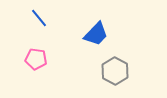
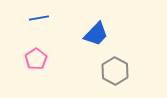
blue line: rotated 60 degrees counterclockwise
pink pentagon: rotated 30 degrees clockwise
